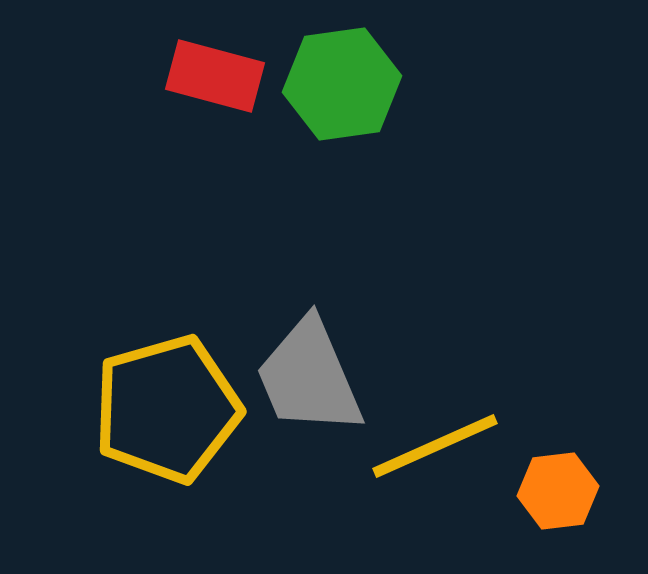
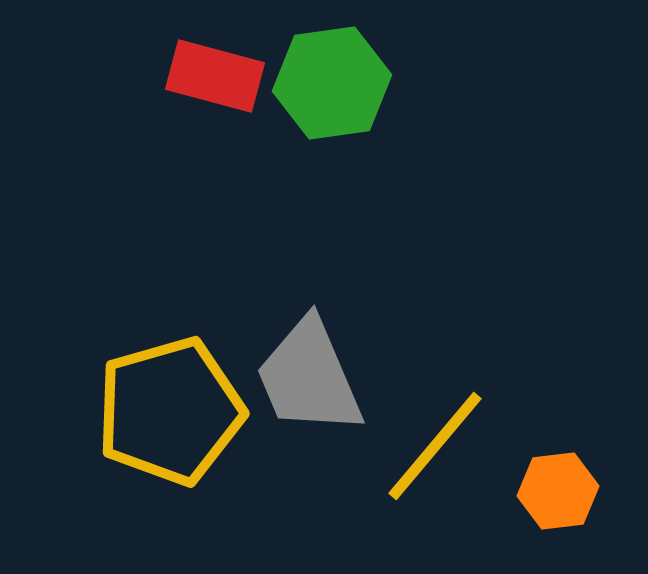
green hexagon: moved 10 px left, 1 px up
yellow pentagon: moved 3 px right, 2 px down
yellow line: rotated 26 degrees counterclockwise
